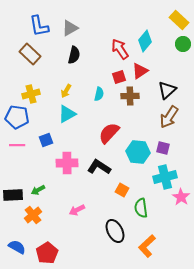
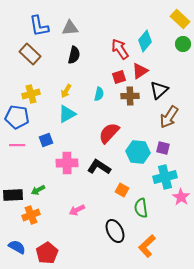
yellow rectangle: moved 1 px right, 1 px up
gray triangle: rotated 24 degrees clockwise
black triangle: moved 8 px left
orange cross: moved 2 px left; rotated 18 degrees clockwise
